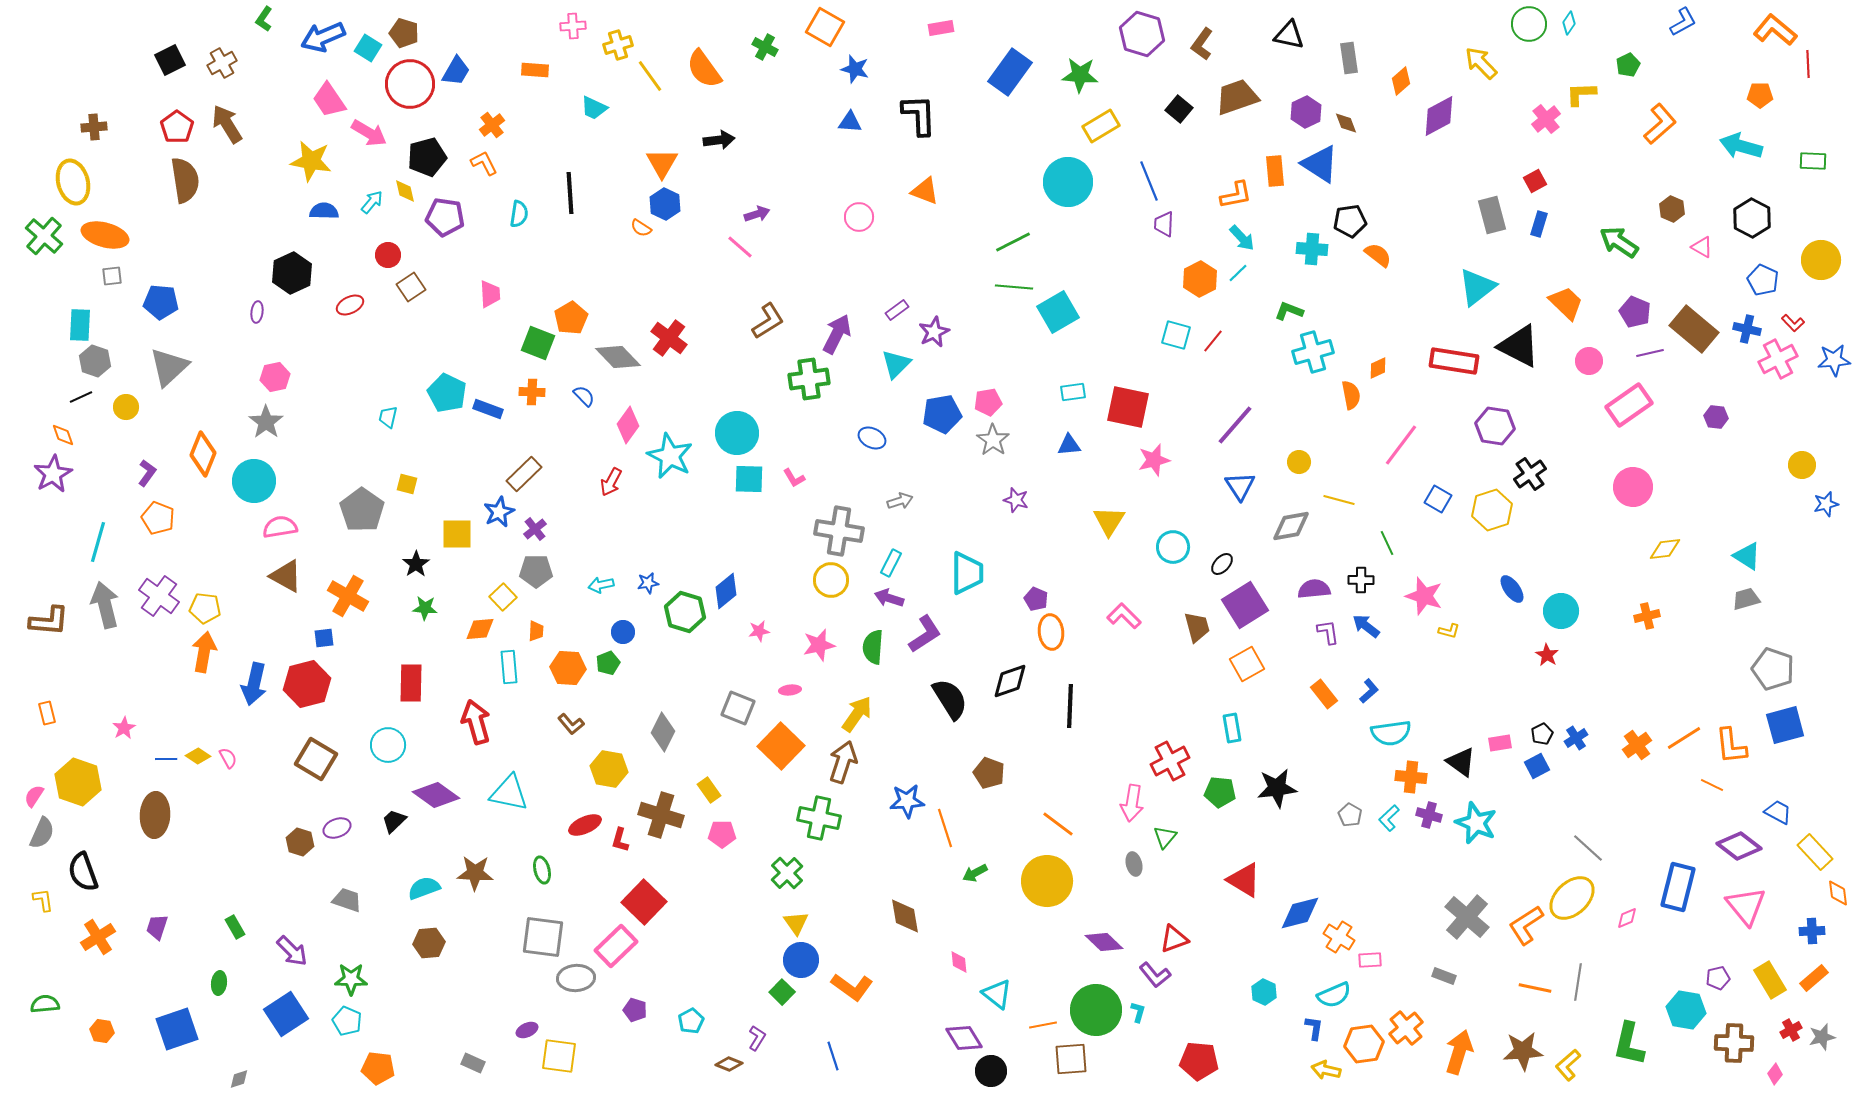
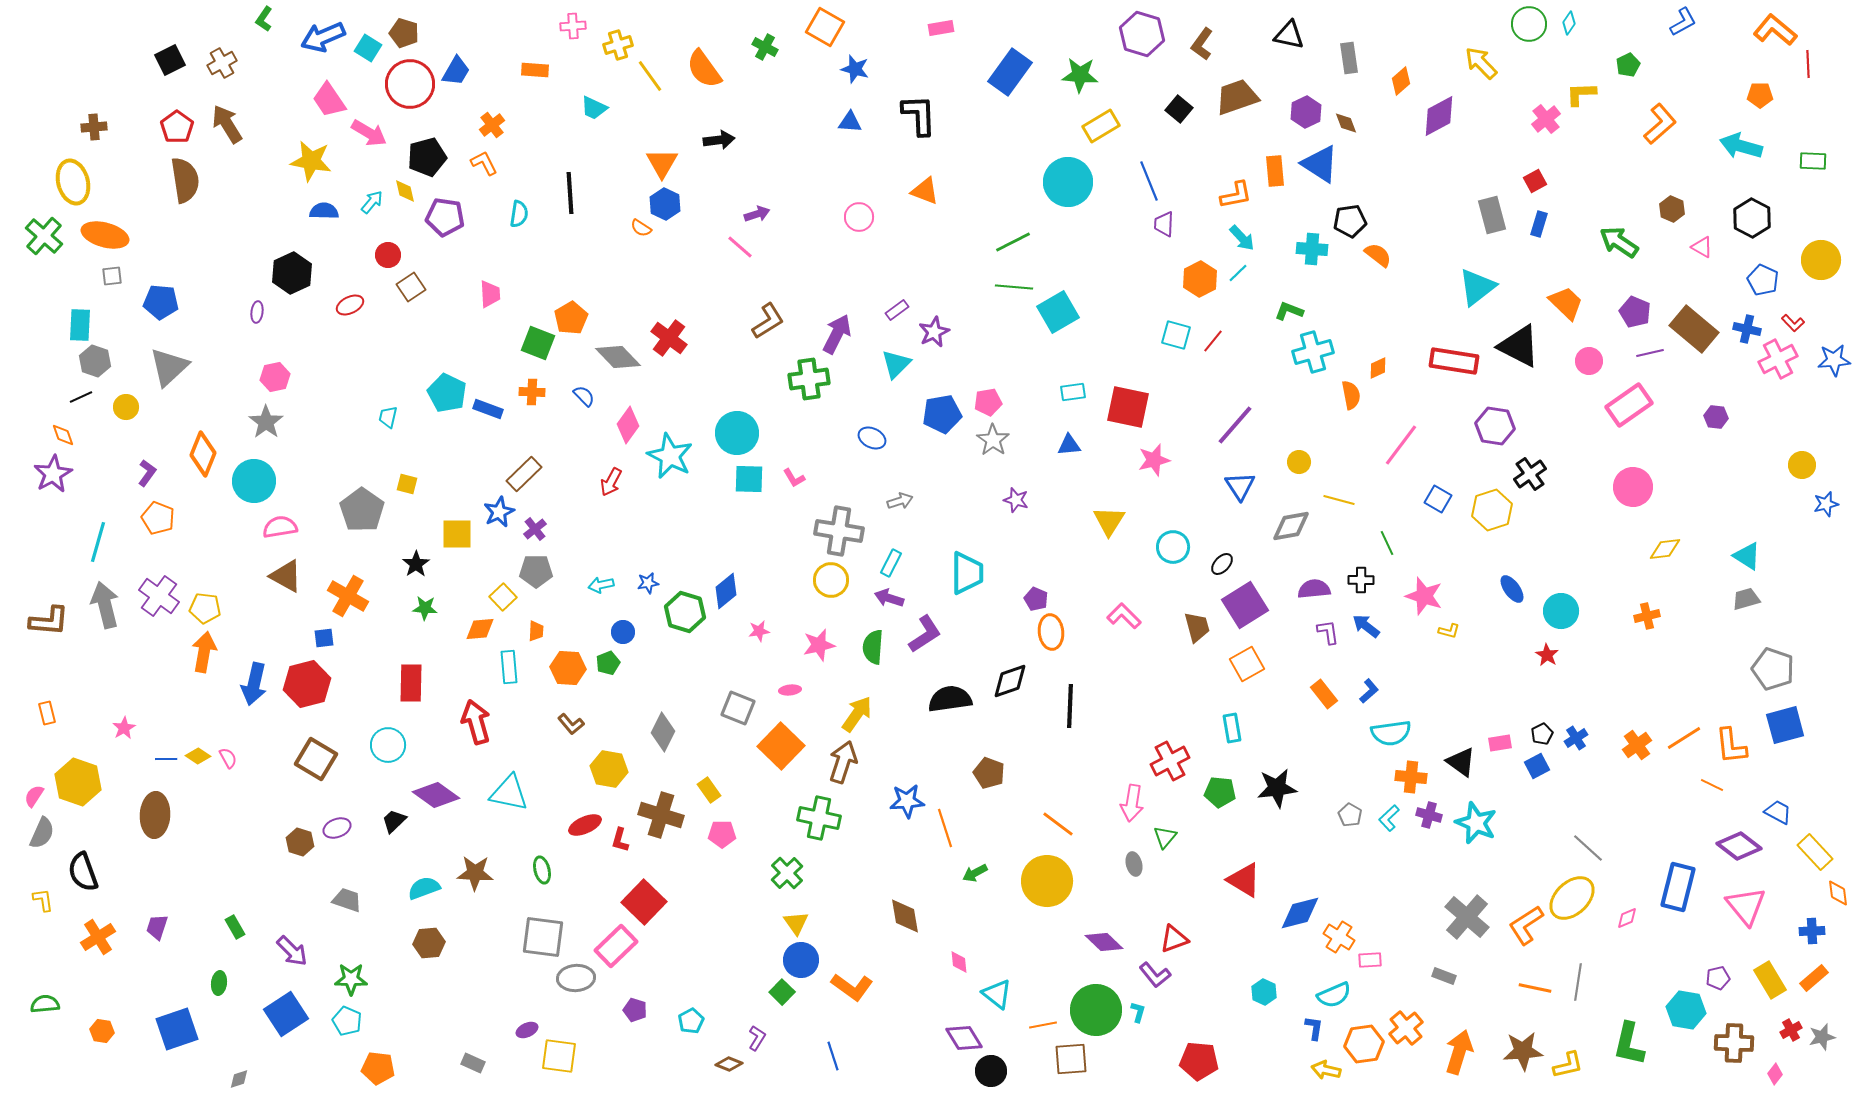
black semicircle at (950, 699): rotated 66 degrees counterclockwise
yellow L-shape at (1568, 1065): rotated 152 degrees counterclockwise
